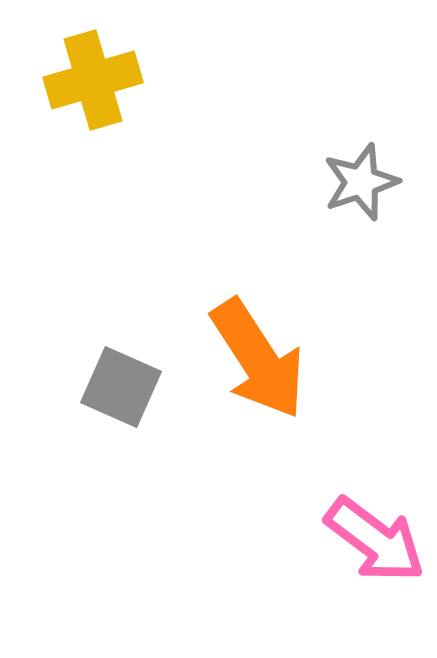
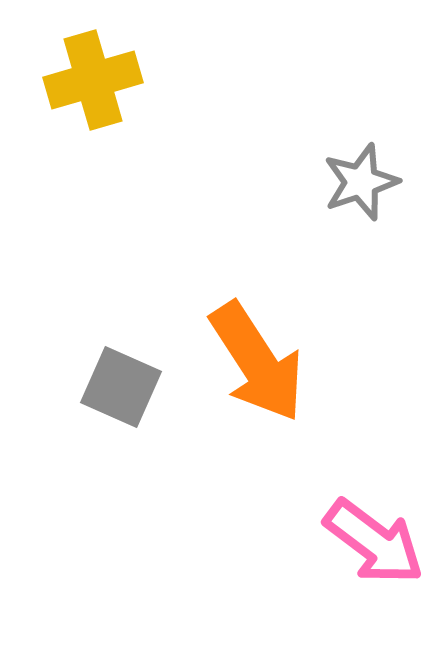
orange arrow: moved 1 px left, 3 px down
pink arrow: moved 1 px left, 2 px down
